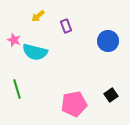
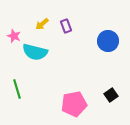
yellow arrow: moved 4 px right, 8 px down
pink star: moved 4 px up
